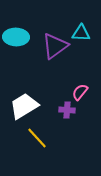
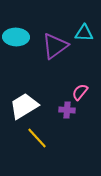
cyan triangle: moved 3 px right
